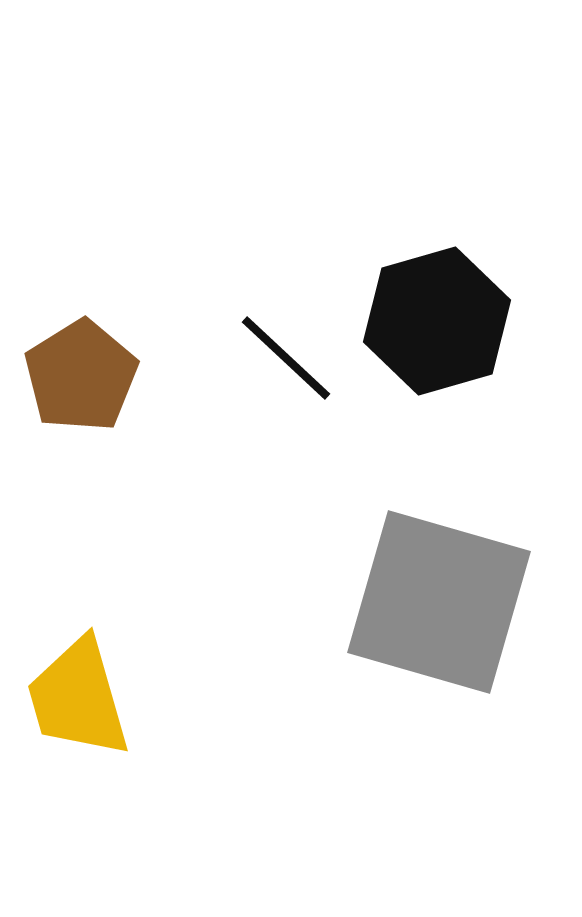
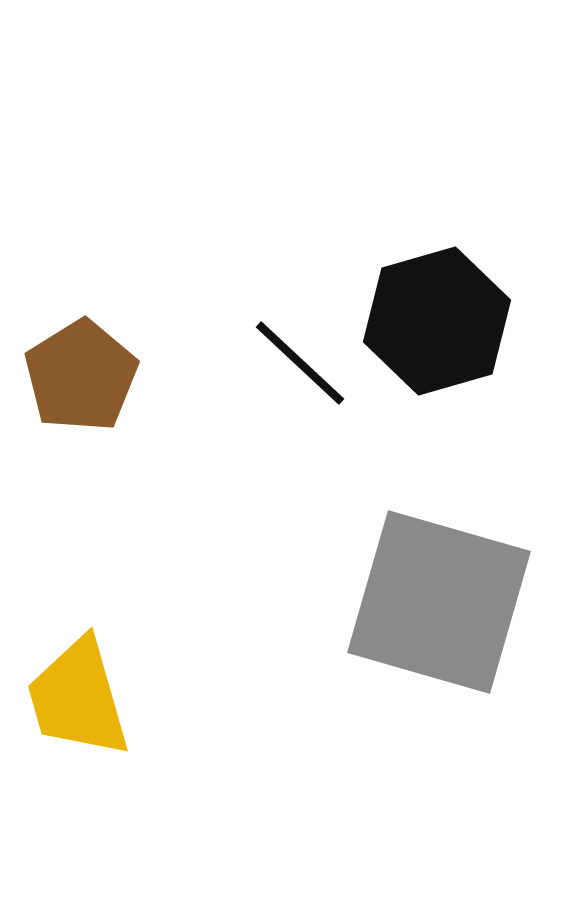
black line: moved 14 px right, 5 px down
